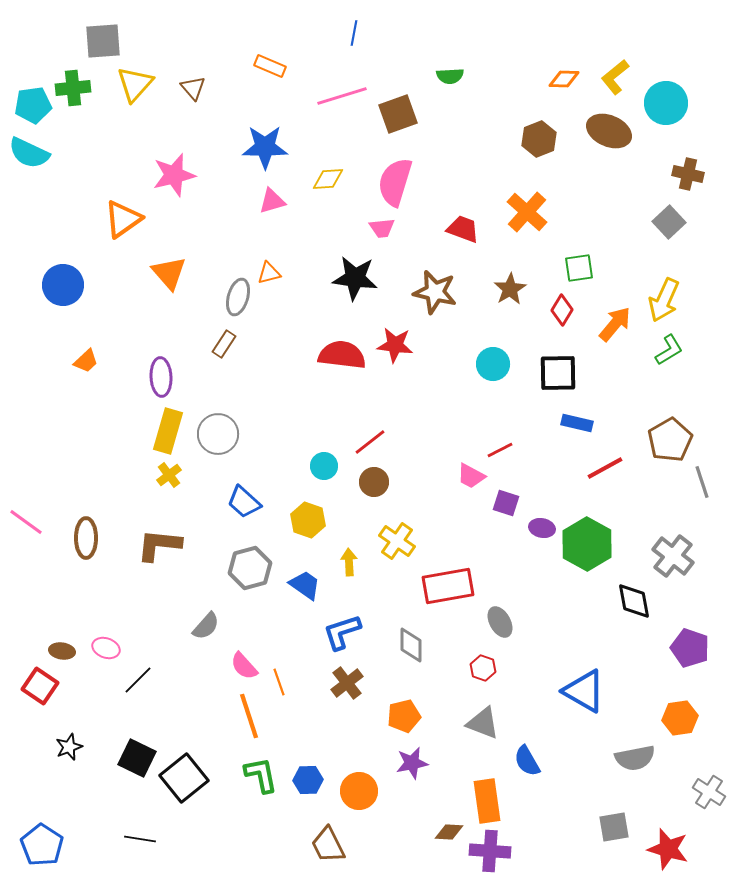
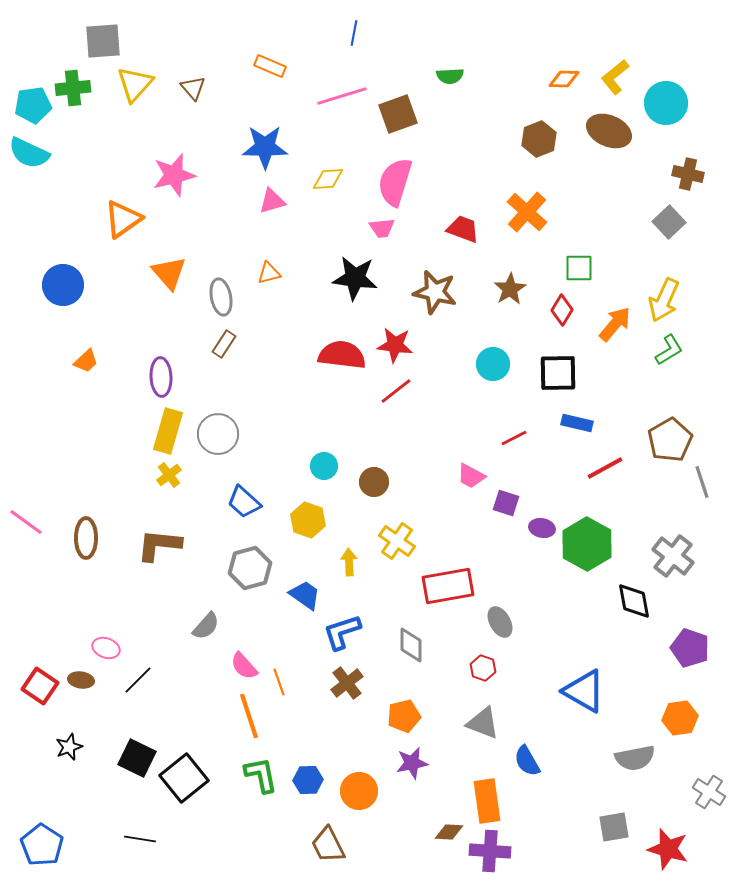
green square at (579, 268): rotated 8 degrees clockwise
gray ellipse at (238, 297): moved 17 px left; rotated 27 degrees counterclockwise
red line at (370, 442): moved 26 px right, 51 px up
red line at (500, 450): moved 14 px right, 12 px up
blue trapezoid at (305, 585): moved 10 px down
brown ellipse at (62, 651): moved 19 px right, 29 px down
